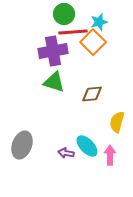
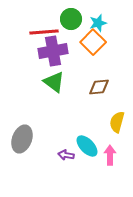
green circle: moved 7 px right, 5 px down
cyan star: moved 1 px left, 1 px down
red line: moved 29 px left
green triangle: rotated 20 degrees clockwise
brown diamond: moved 7 px right, 7 px up
gray ellipse: moved 6 px up
purple arrow: moved 2 px down
